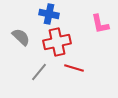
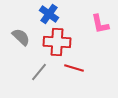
blue cross: rotated 24 degrees clockwise
red cross: rotated 16 degrees clockwise
